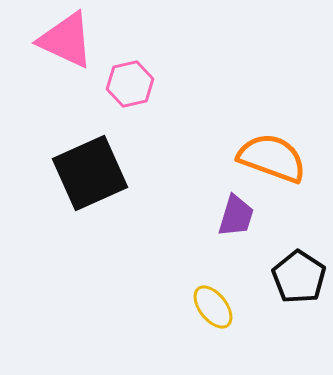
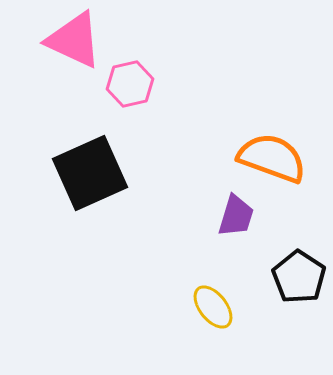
pink triangle: moved 8 px right
